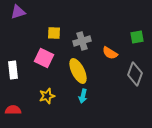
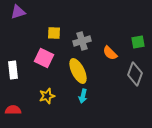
green square: moved 1 px right, 5 px down
orange semicircle: rotated 14 degrees clockwise
